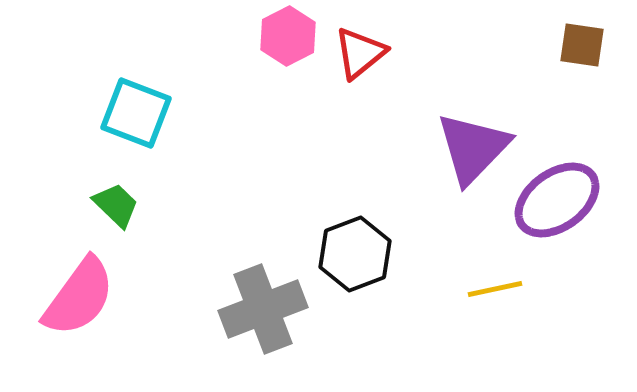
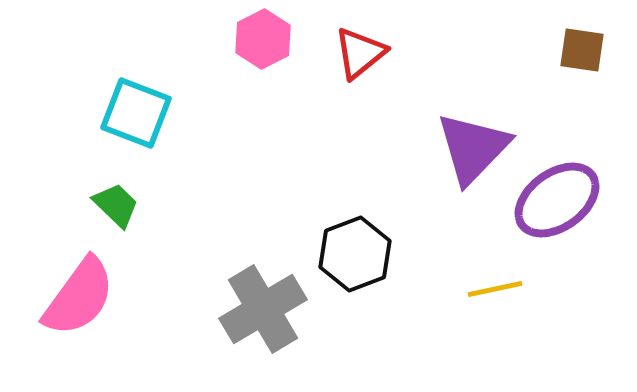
pink hexagon: moved 25 px left, 3 px down
brown square: moved 5 px down
gray cross: rotated 10 degrees counterclockwise
